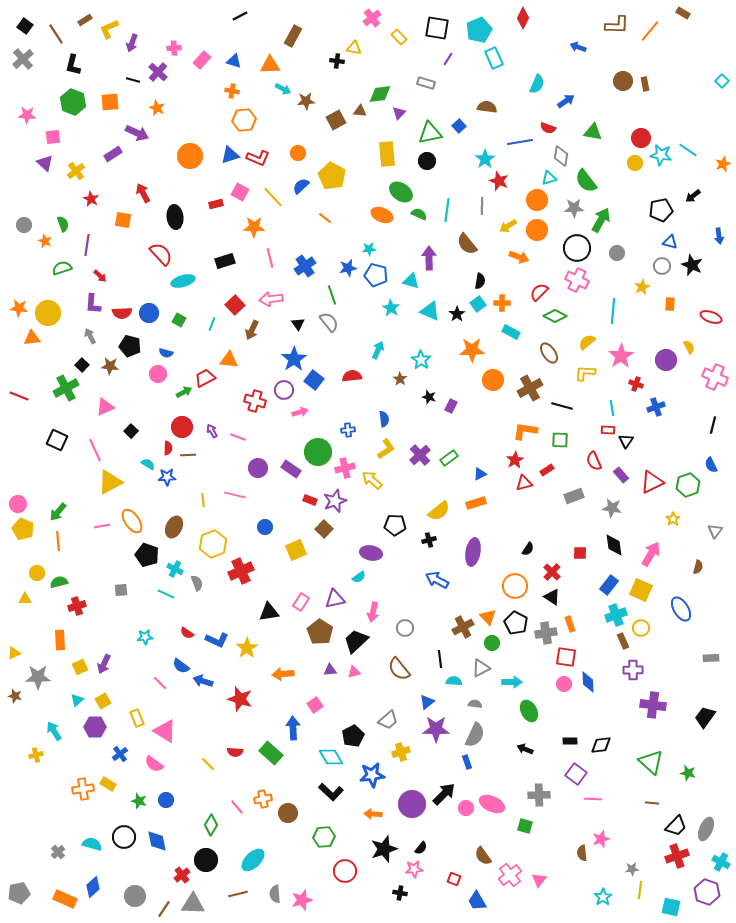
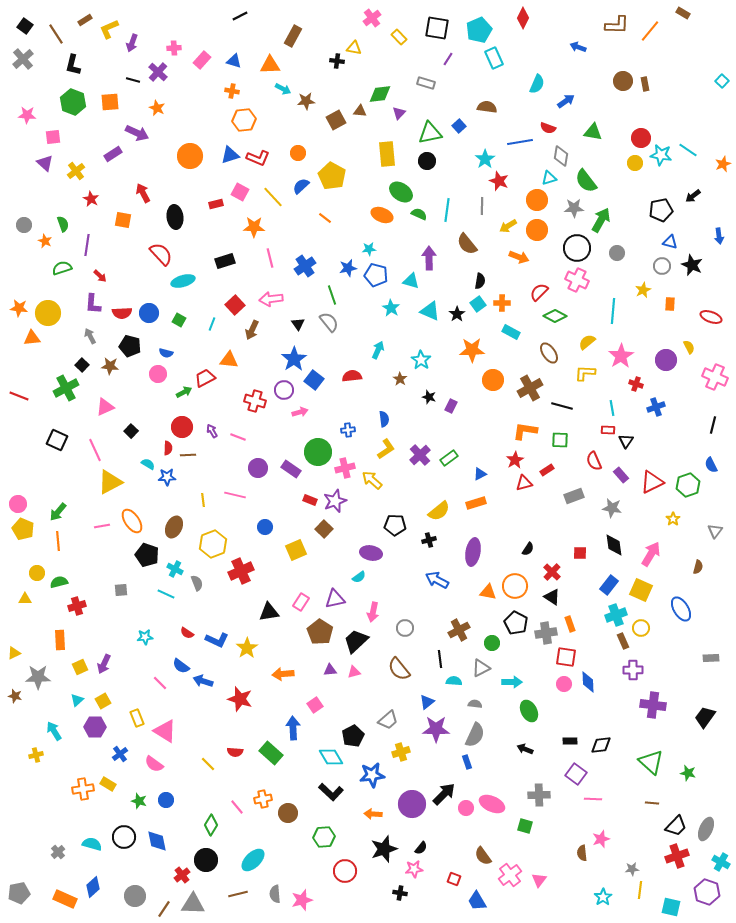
yellow star at (642, 287): moved 1 px right, 3 px down
orange triangle at (488, 617): moved 25 px up; rotated 36 degrees counterclockwise
brown cross at (463, 627): moved 4 px left, 3 px down
